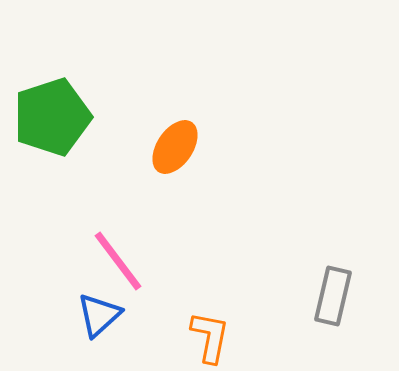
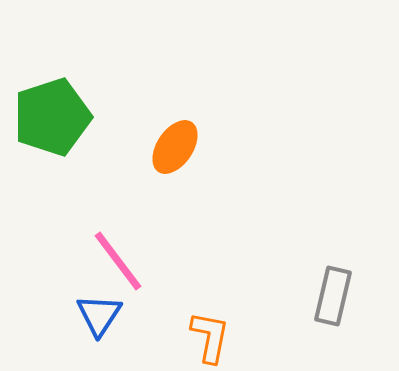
blue triangle: rotated 15 degrees counterclockwise
